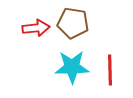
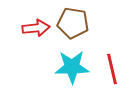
red line: moved 2 px right, 1 px up; rotated 12 degrees counterclockwise
